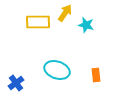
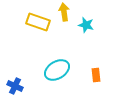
yellow arrow: moved 1 px left, 1 px up; rotated 42 degrees counterclockwise
yellow rectangle: rotated 20 degrees clockwise
cyan ellipse: rotated 50 degrees counterclockwise
blue cross: moved 1 px left, 3 px down; rotated 28 degrees counterclockwise
